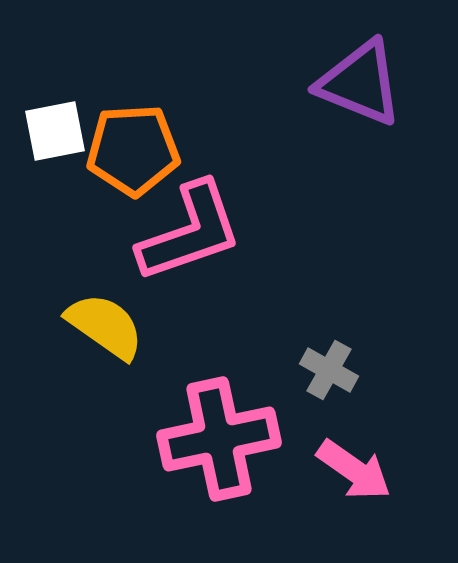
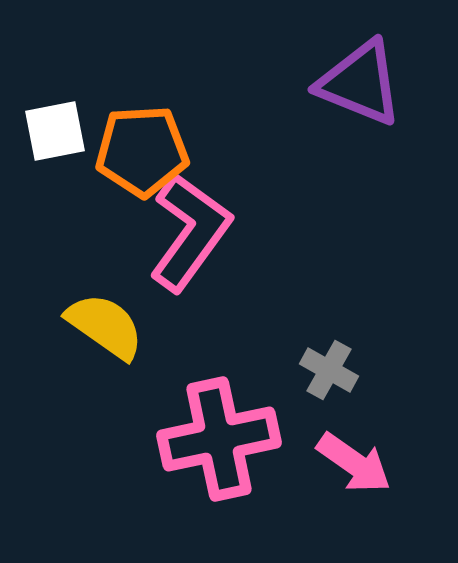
orange pentagon: moved 9 px right, 1 px down
pink L-shape: rotated 35 degrees counterclockwise
pink arrow: moved 7 px up
